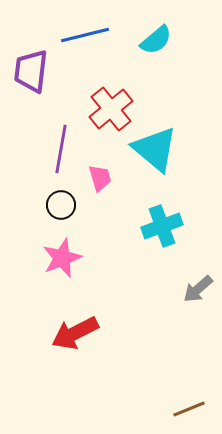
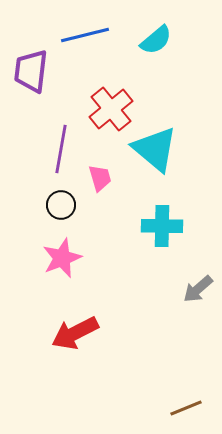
cyan cross: rotated 21 degrees clockwise
brown line: moved 3 px left, 1 px up
